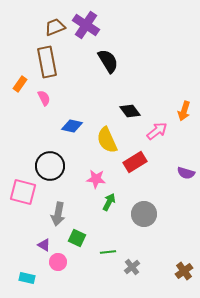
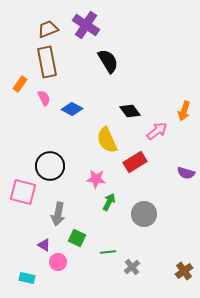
brown trapezoid: moved 7 px left, 2 px down
blue diamond: moved 17 px up; rotated 15 degrees clockwise
